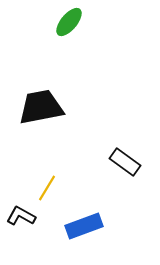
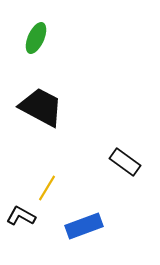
green ellipse: moved 33 px left, 16 px down; rotated 16 degrees counterclockwise
black trapezoid: rotated 39 degrees clockwise
